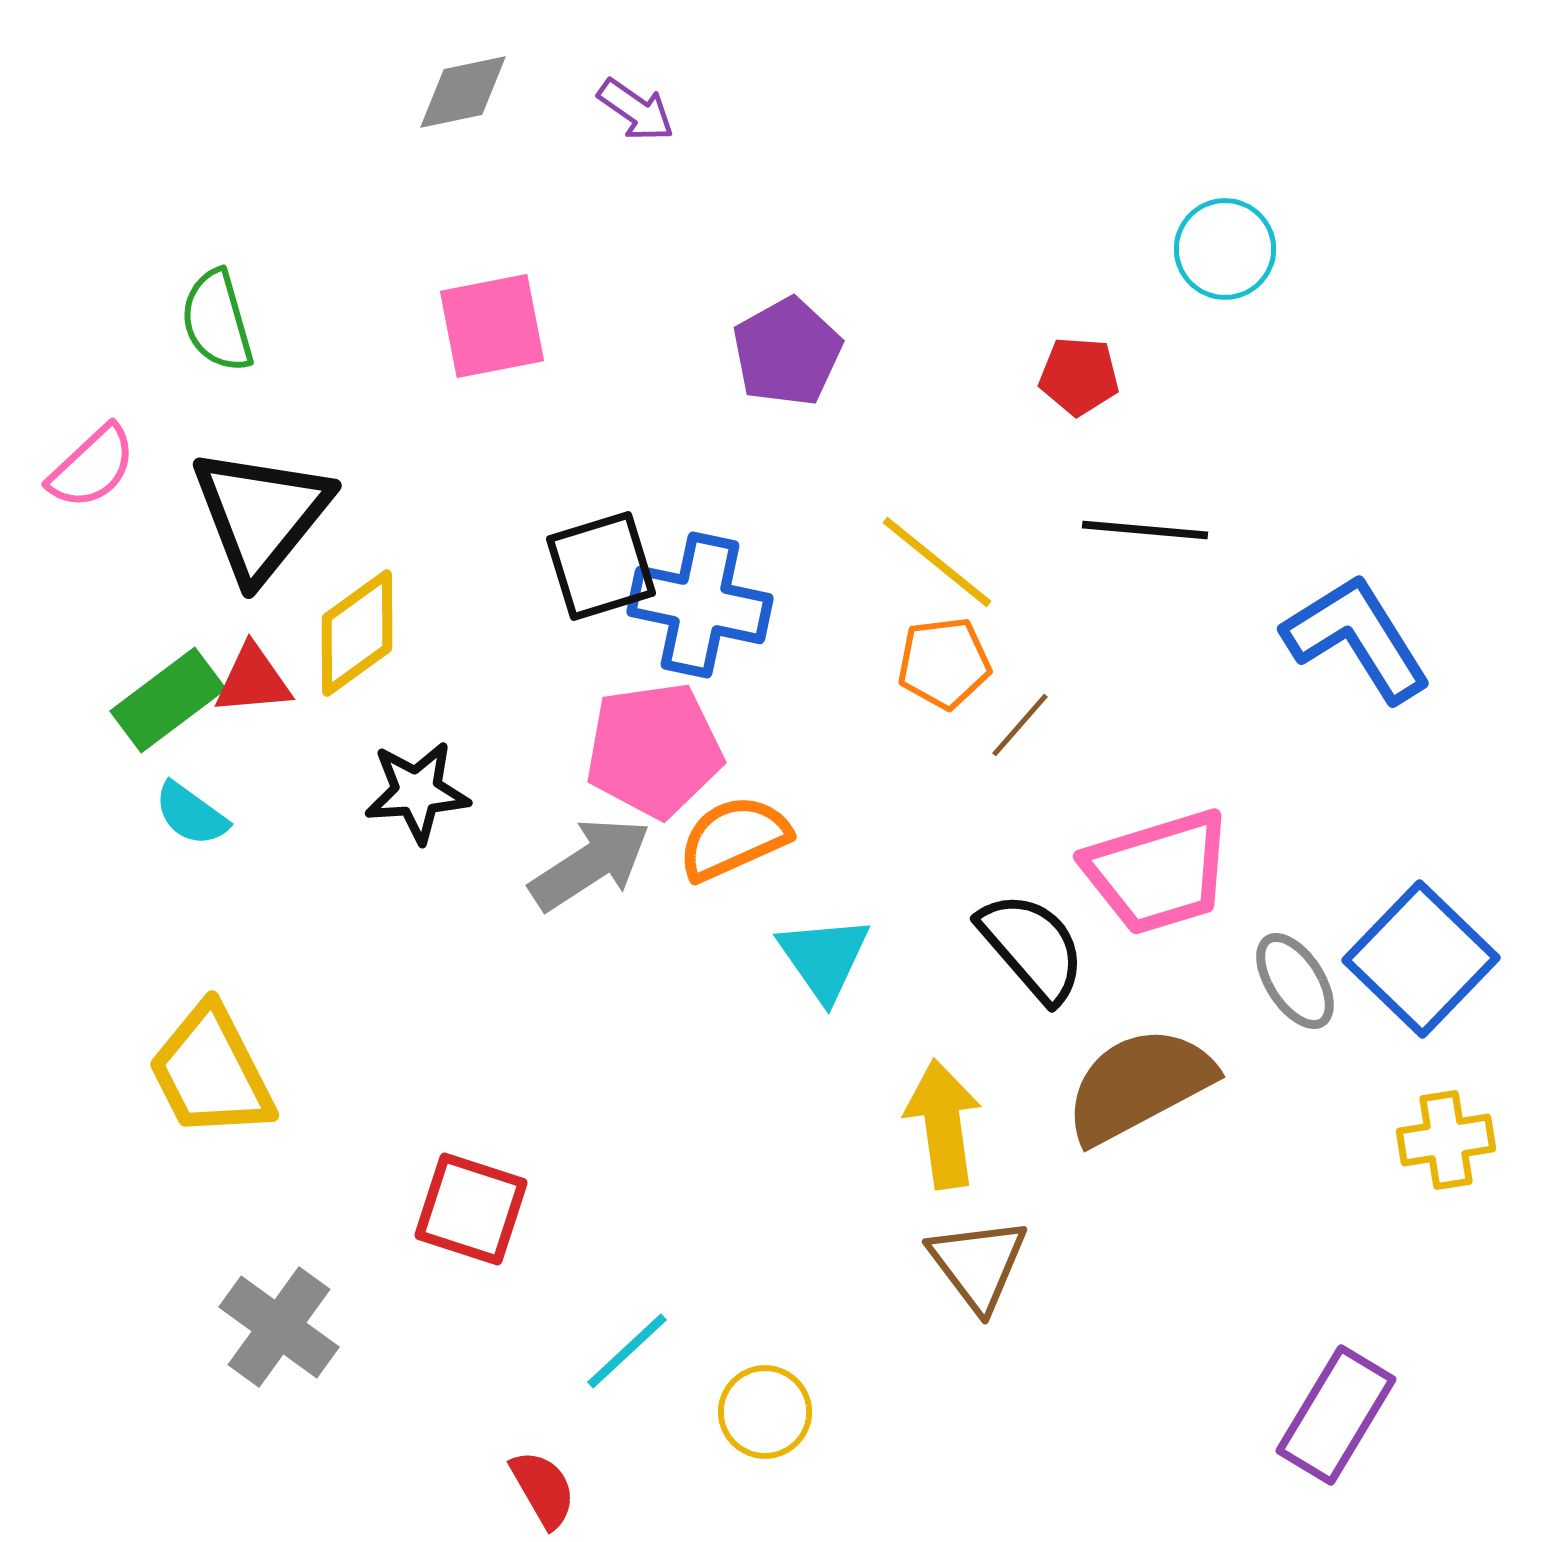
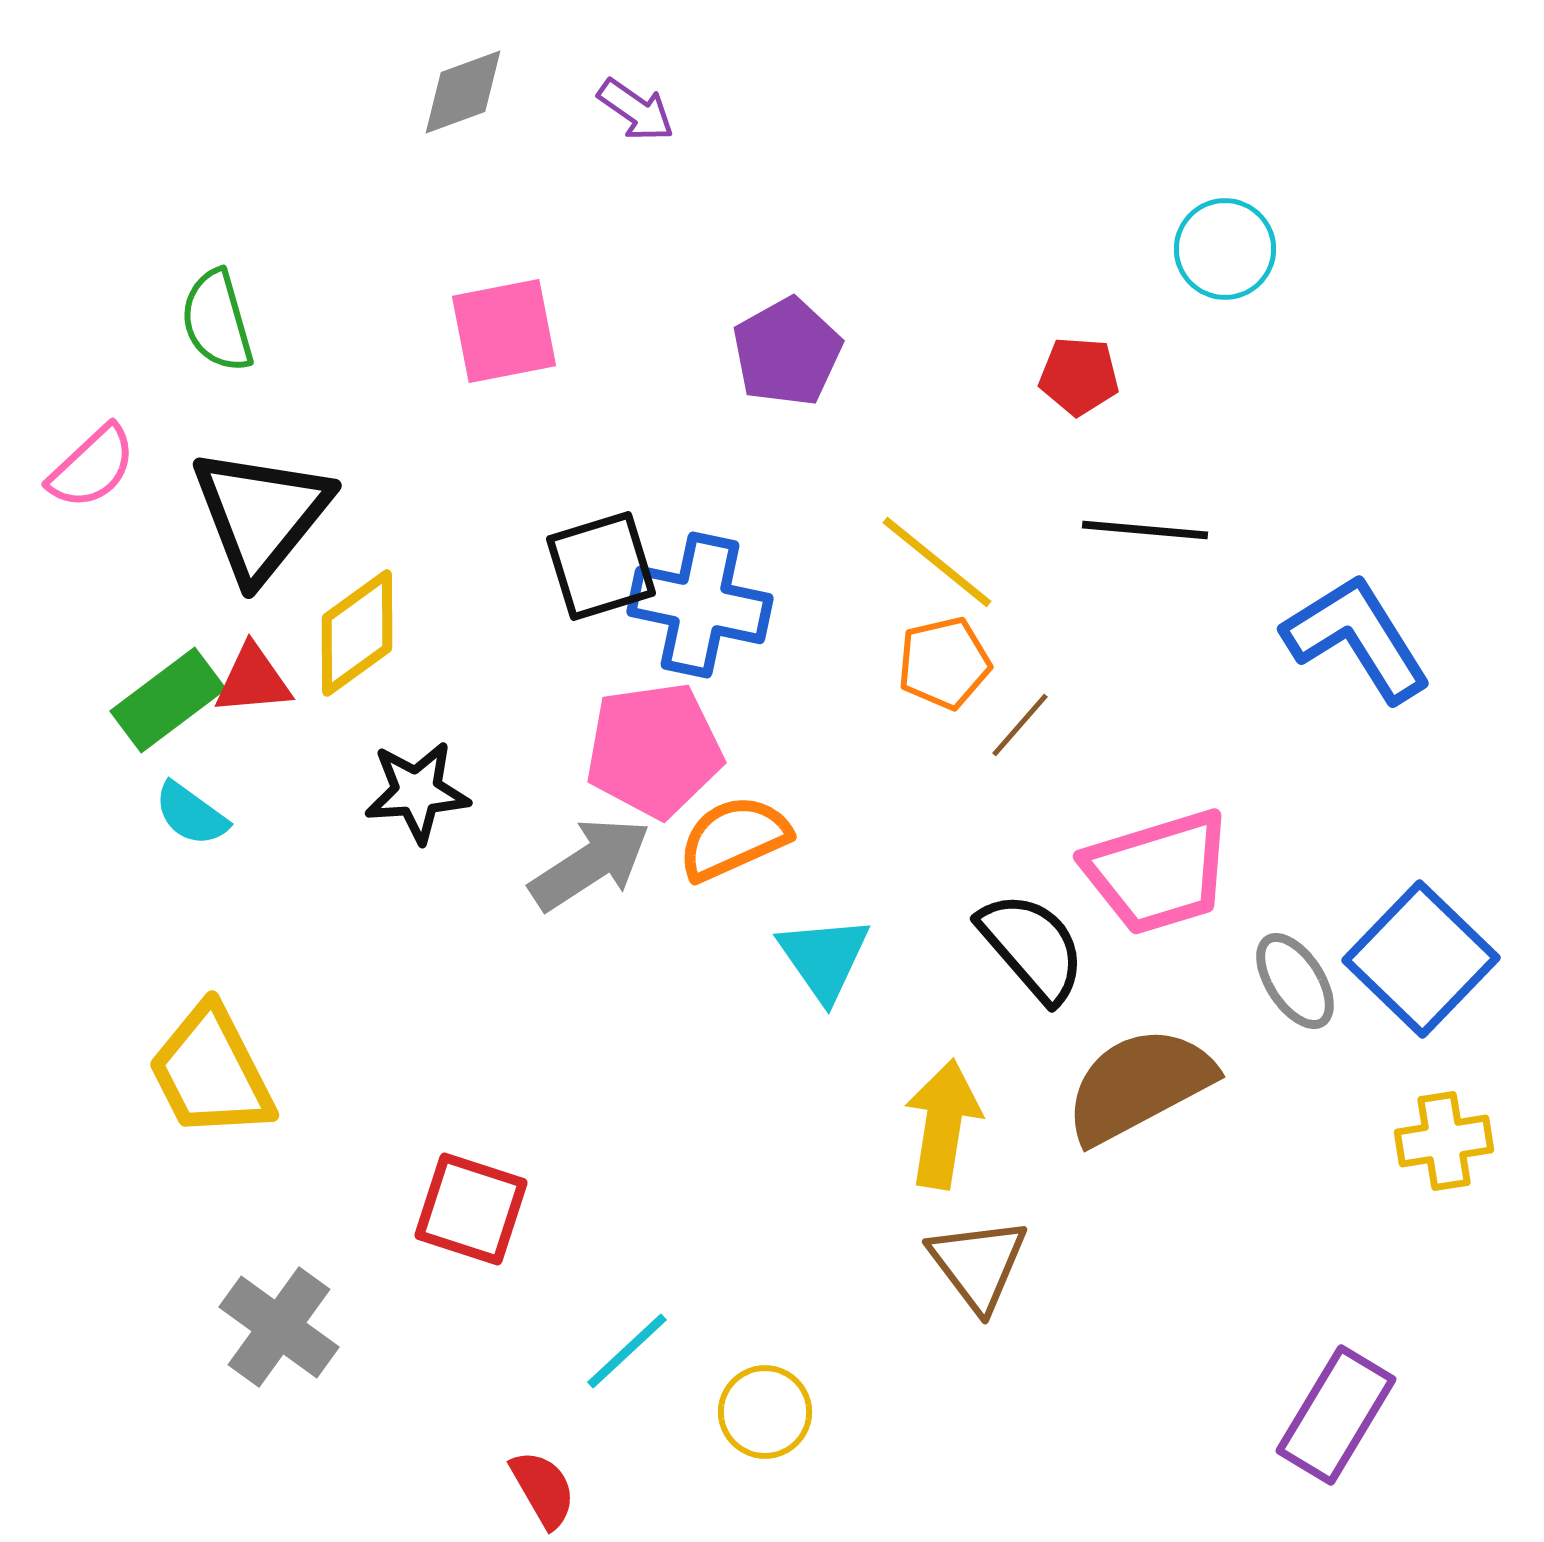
gray diamond: rotated 8 degrees counterclockwise
pink square: moved 12 px right, 5 px down
orange pentagon: rotated 6 degrees counterclockwise
yellow arrow: rotated 17 degrees clockwise
yellow cross: moved 2 px left, 1 px down
